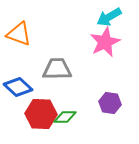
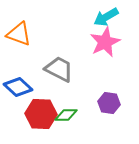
cyan arrow: moved 3 px left
gray trapezoid: moved 2 px right; rotated 28 degrees clockwise
purple hexagon: moved 1 px left
green diamond: moved 1 px right, 2 px up
